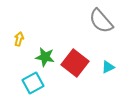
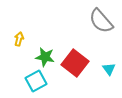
cyan triangle: moved 1 px right, 2 px down; rotated 40 degrees counterclockwise
cyan square: moved 3 px right, 2 px up
